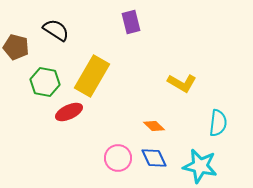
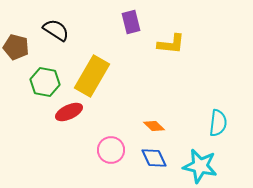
yellow L-shape: moved 11 px left, 39 px up; rotated 24 degrees counterclockwise
pink circle: moved 7 px left, 8 px up
